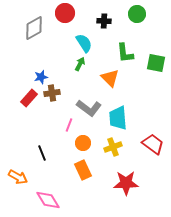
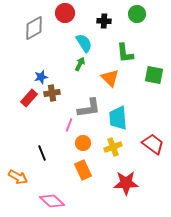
green square: moved 2 px left, 12 px down
gray L-shape: rotated 45 degrees counterclockwise
pink diamond: moved 4 px right, 1 px down; rotated 15 degrees counterclockwise
